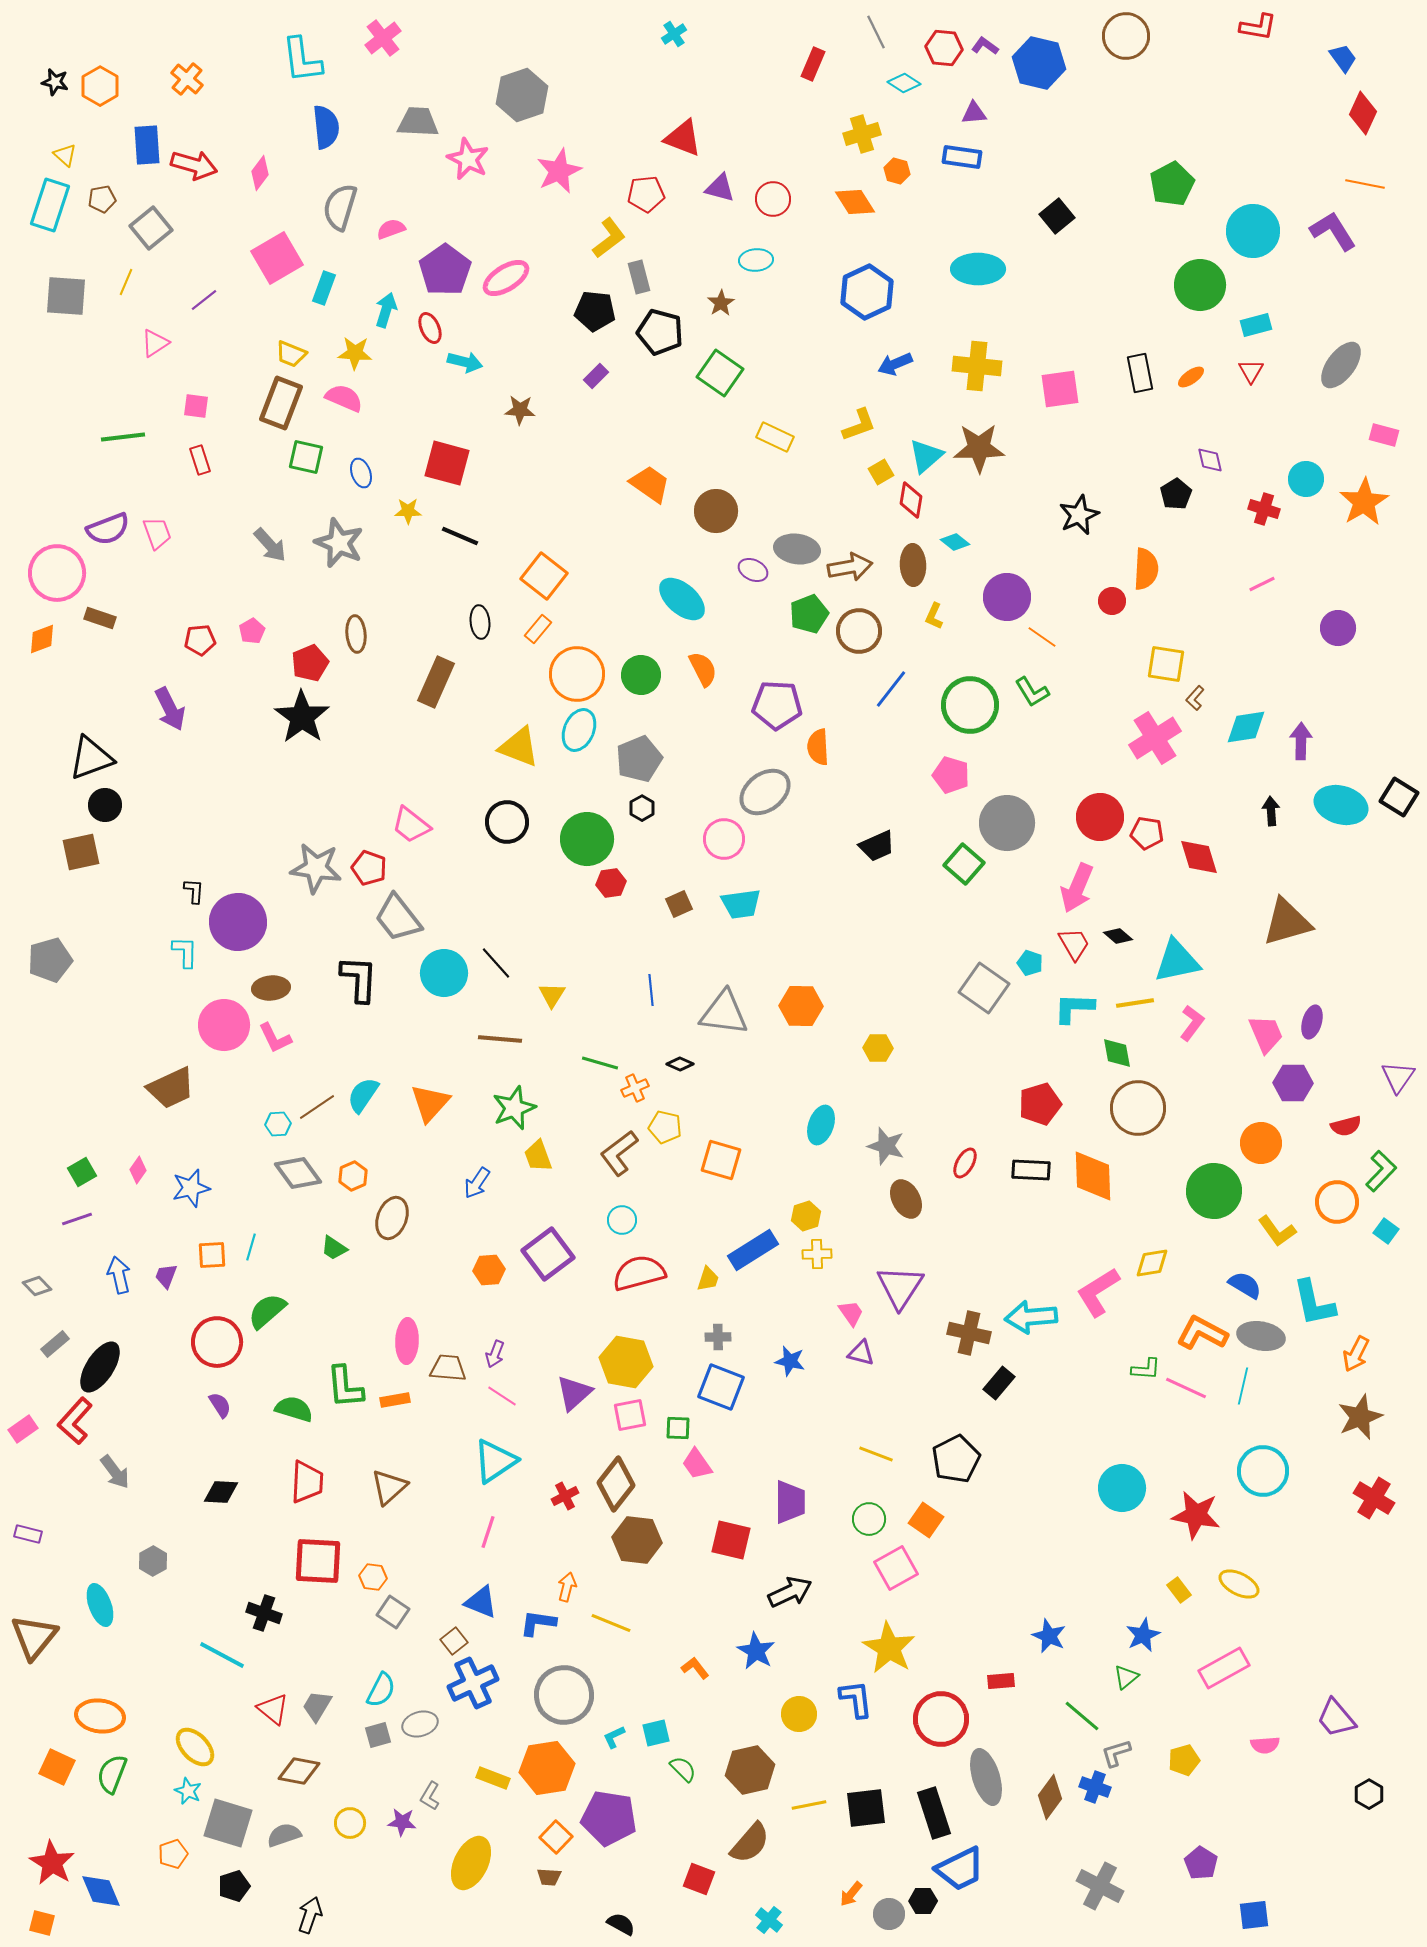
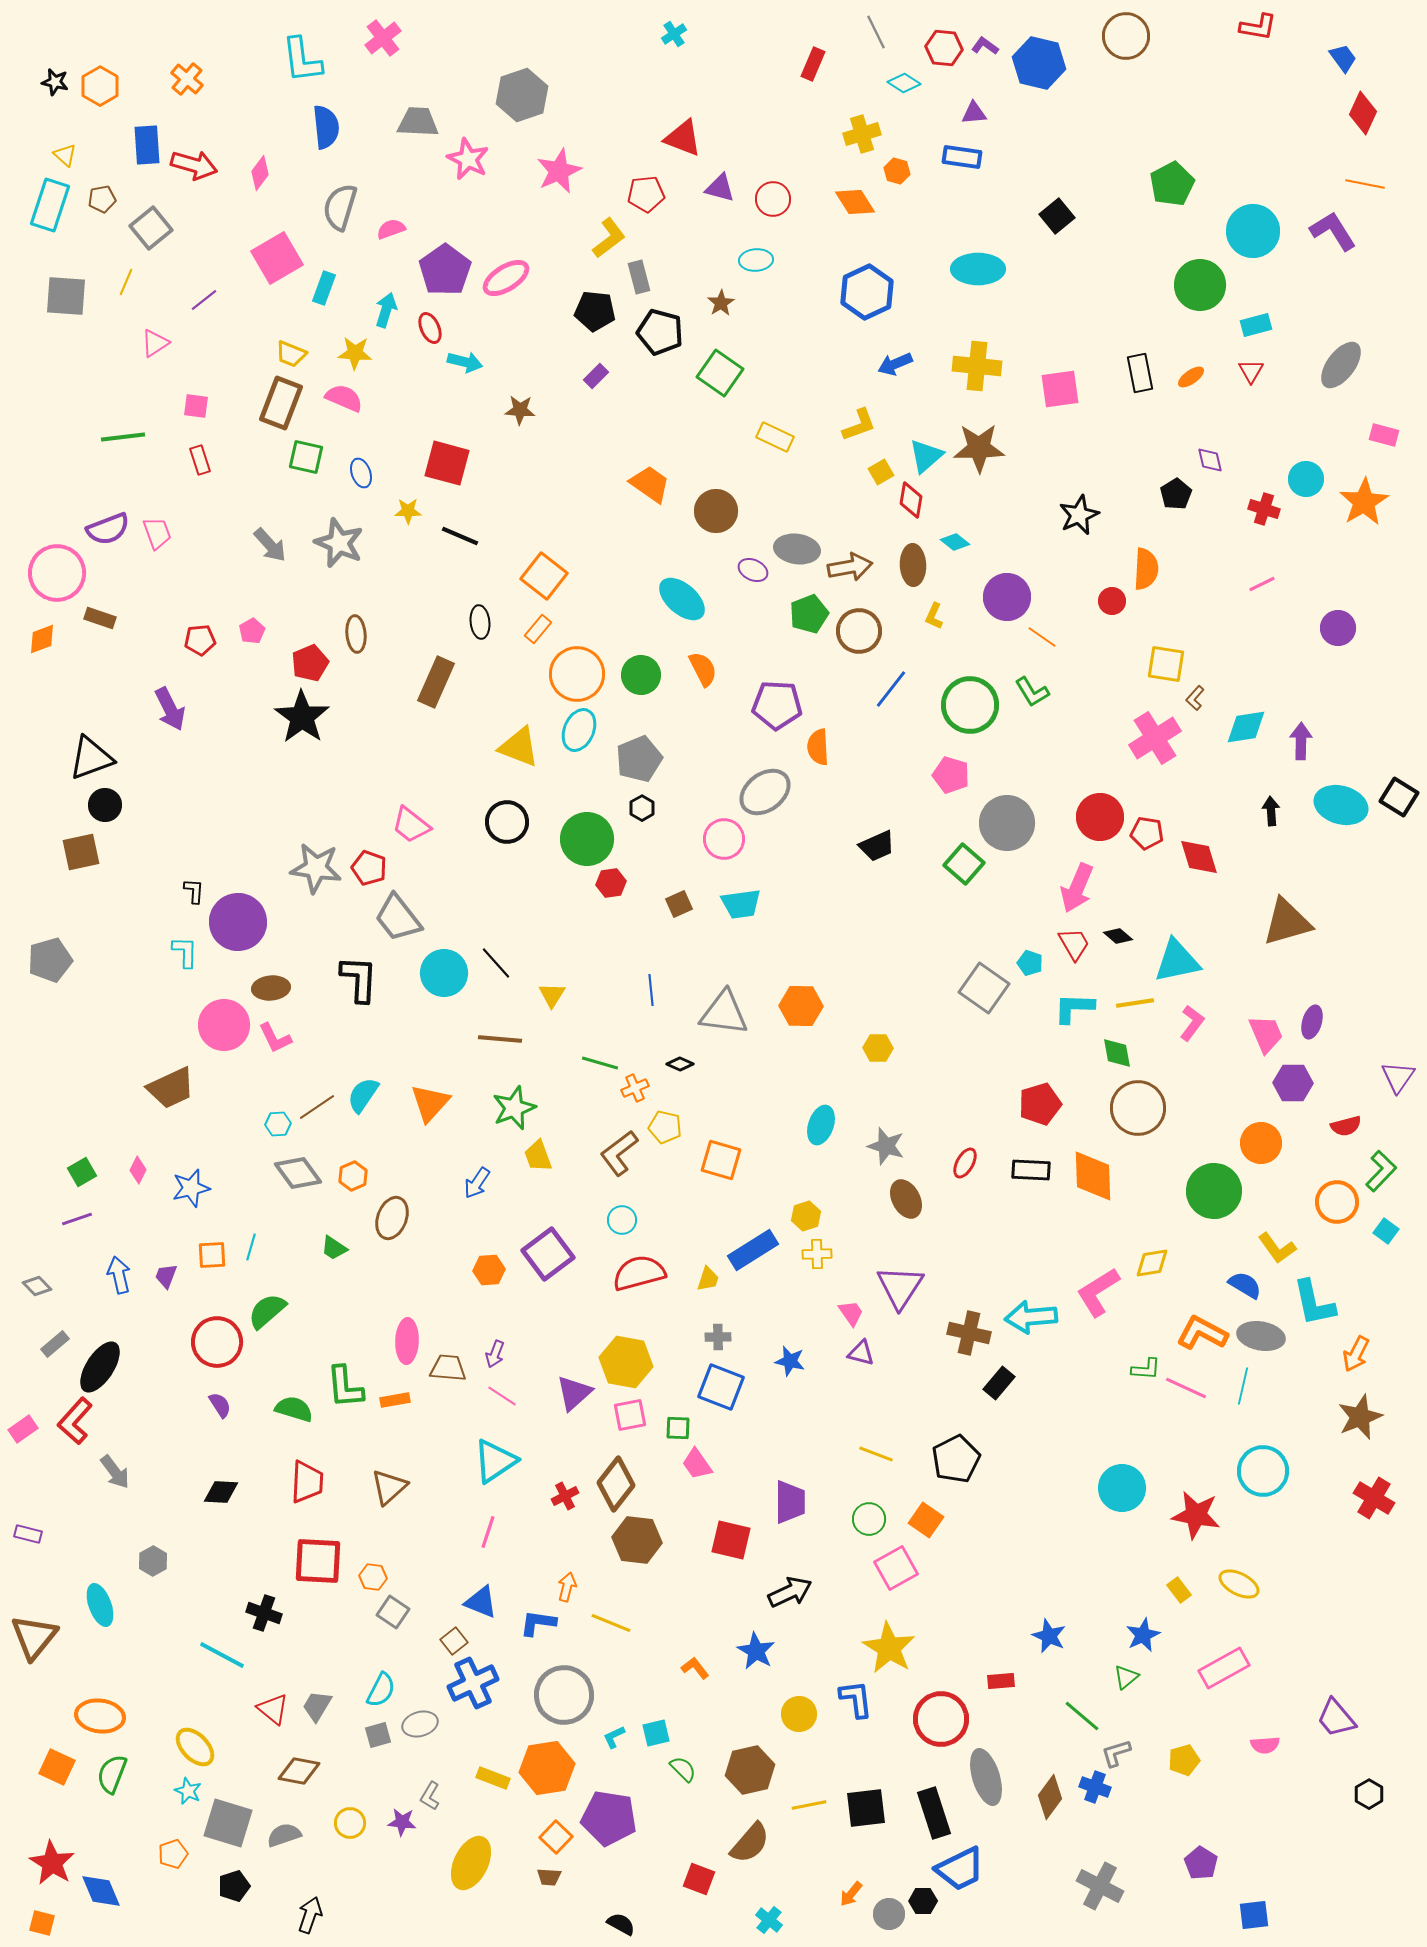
pink diamond at (138, 1170): rotated 8 degrees counterclockwise
yellow L-shape at (1277, 1231): moved 17 px down
